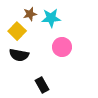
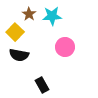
brown star: moved 1 px left; rotated 24 degrees counterclockwise
cyan star: moved 1 px right, 2 px up
yellow square: moved 2 px left, 1 px down
pink circle: moved 3 px right
